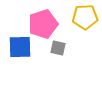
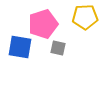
blue square: rotated 10 degrees clockwise
